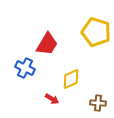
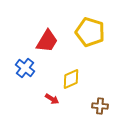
yellow pentagon: moved 6 px left
red trapezoid: moved 3 px up
blue cross: rotated 12 degrees clockwise
brown cross: moved 2 px right, 3 px down
